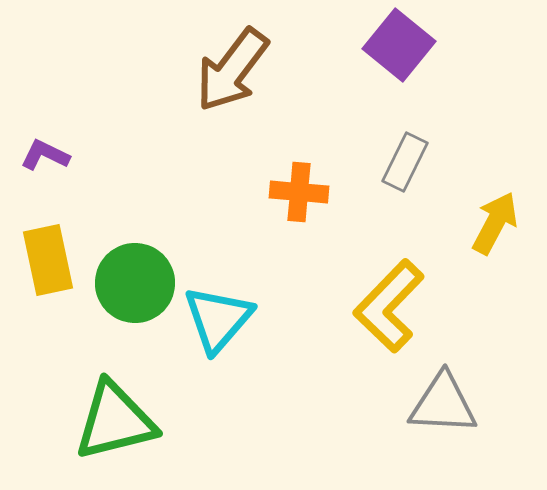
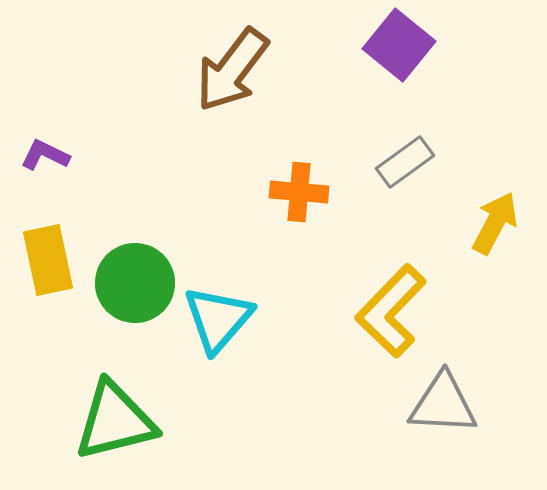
gray rectangle: rotated 28 degrees clockwise
yellow L-shape: moved 2 px right, 5 px down
